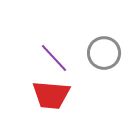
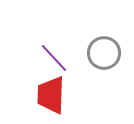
red trapezoid: rotated 87 degrees clockwise
